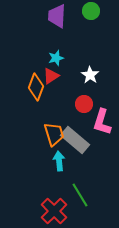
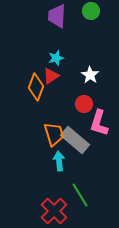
pink L-shape: moved 3 px left, 1 px down
